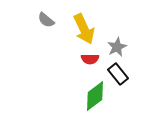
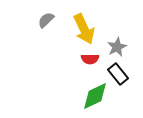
gray semicircle: rotated 96 degrees clockwise
green diamond: rotated 12 degrees clockwise
